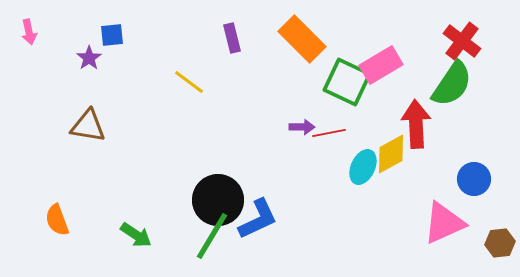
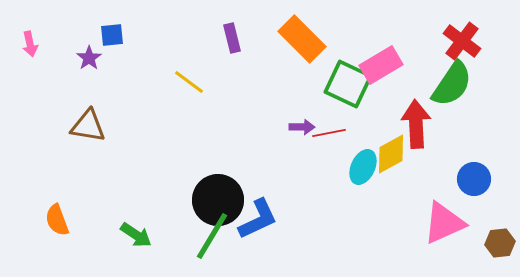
pink arrow: moved 1 px right, 12 px down
green square: moved 1 px right, 2 px down
